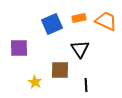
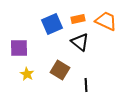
orange rectangle: moved 1 px left, 1 px down
black triangle: moved 7 px up; rotated 18 degrees counterclockwise
brown square: rotated 30 degrees clockwise
yellow star: moved 8 px left, 8 px up
